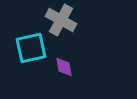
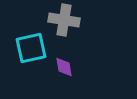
gray cross: moved 3 px right; rotated 20 degrees counterclockwise
